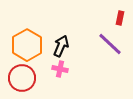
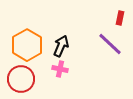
red circle: moved 1 px left, 1 px down
